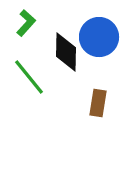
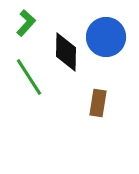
blue circle: moved 7 px right
green line: rotated 6 degrees clockwise
